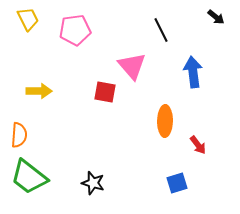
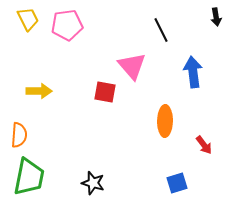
black arrow: rotated 42 degrees clockwise
pink pentagon: moved 8 px left, 5 px up
red arrow: moved 6 px right
green trapezoid: rotated 117 degrees counterclockwise
